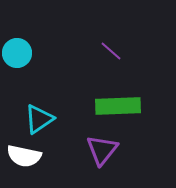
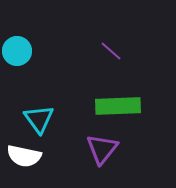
cyan circle: moved 2 px up
cyan triangle: rotated 32 degrees counterclockwise
purple triangle: moved 1 px up
